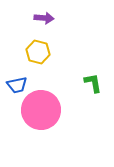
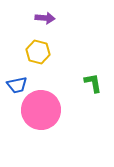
purple arrow: moved 1 px right
